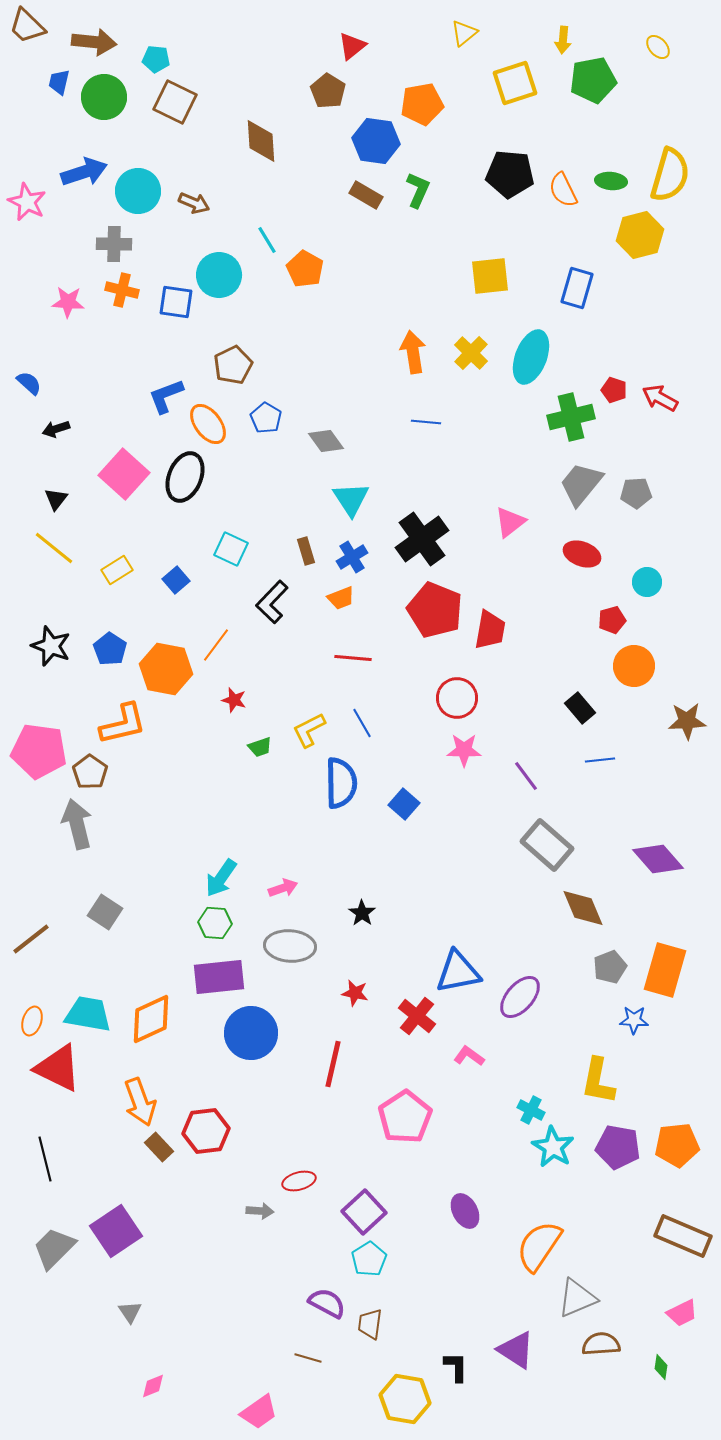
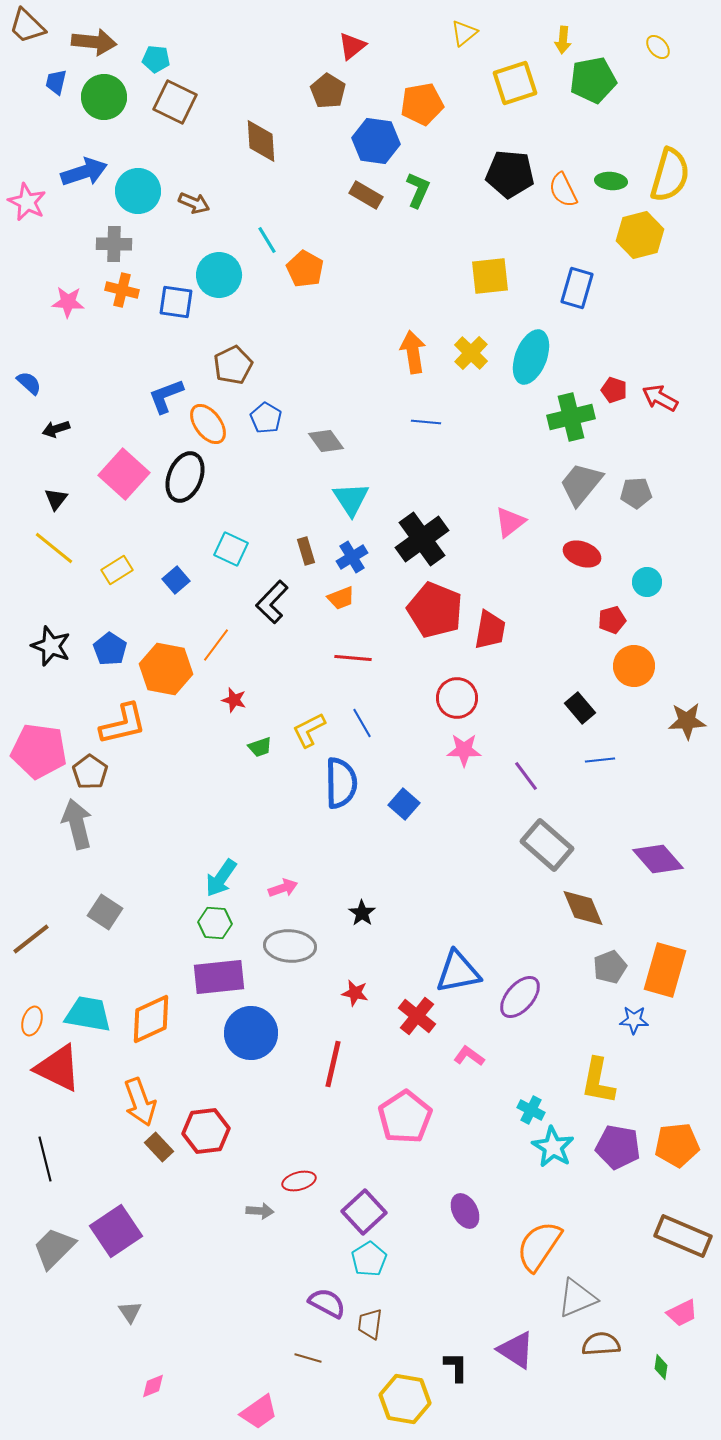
blue trapezoid at (59, 82): moved 3 px left
